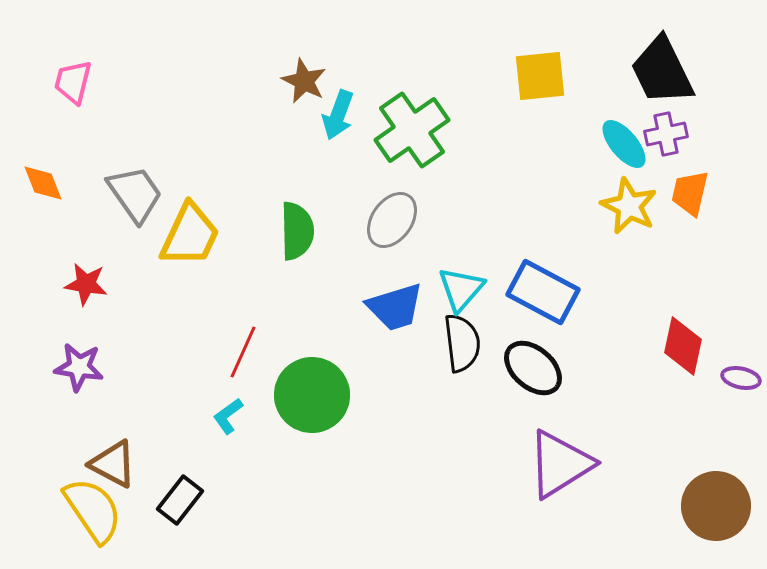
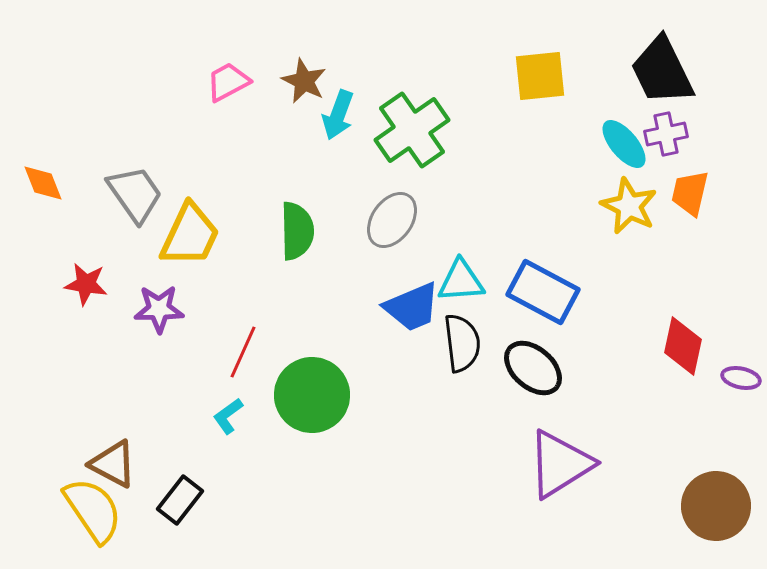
pink trapezoid: moved 155 px right; rotated 48 degrees clockwise
cyan triangle: moved 8 px up; rotated 45 degrees clockwise
blue trapezoid: moved 17 px right; rotated 6 degrees counterclockwise
purple star: moved 80 px right, 58 px up; rotated 9 degrees counterclockwise
